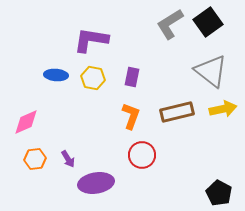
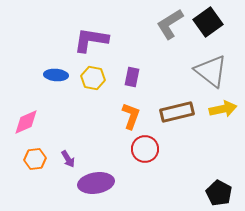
red circle: moved 3 px right, 6 px up
